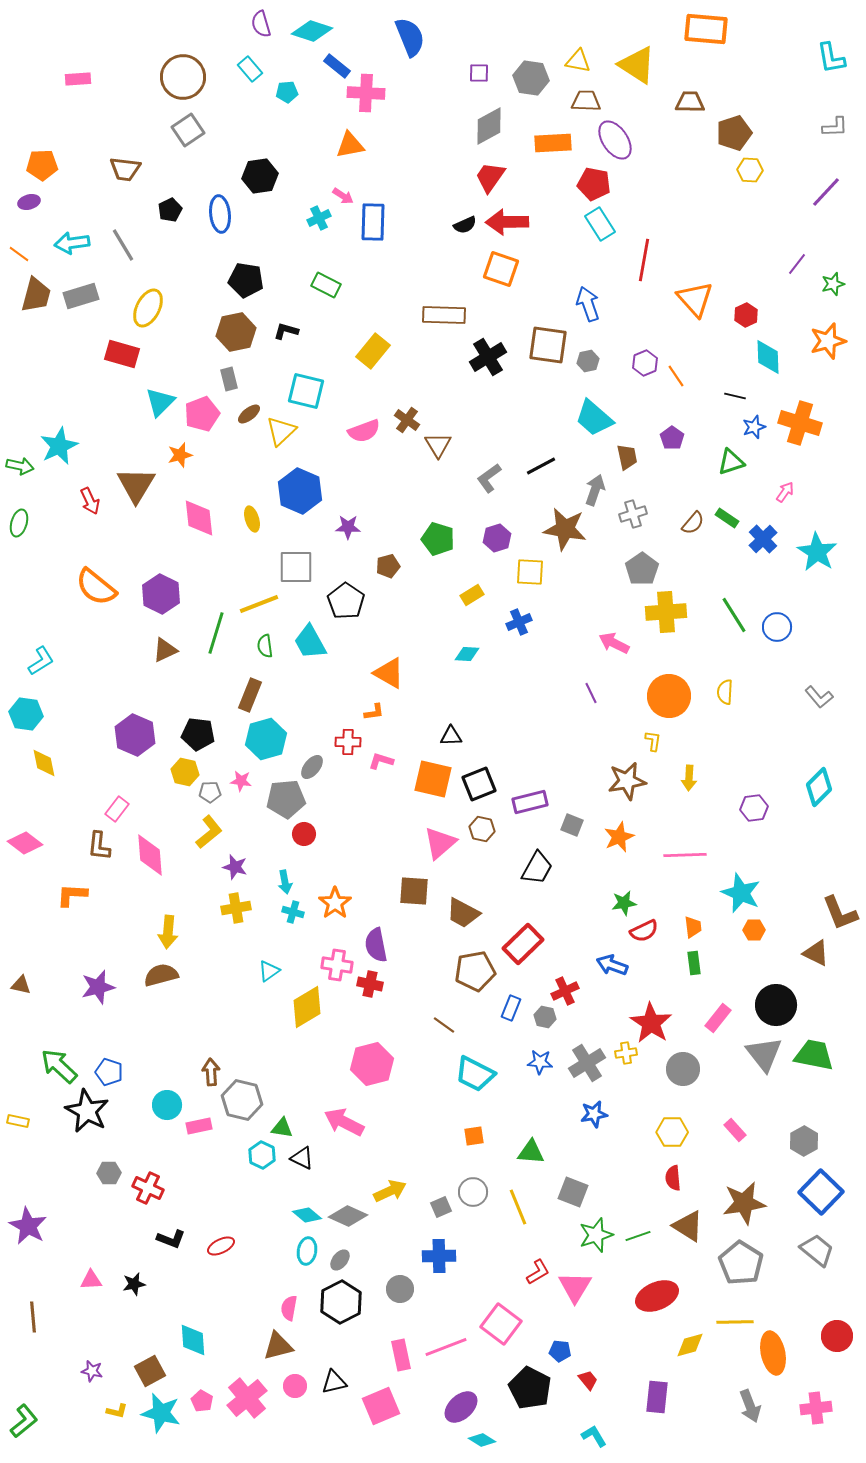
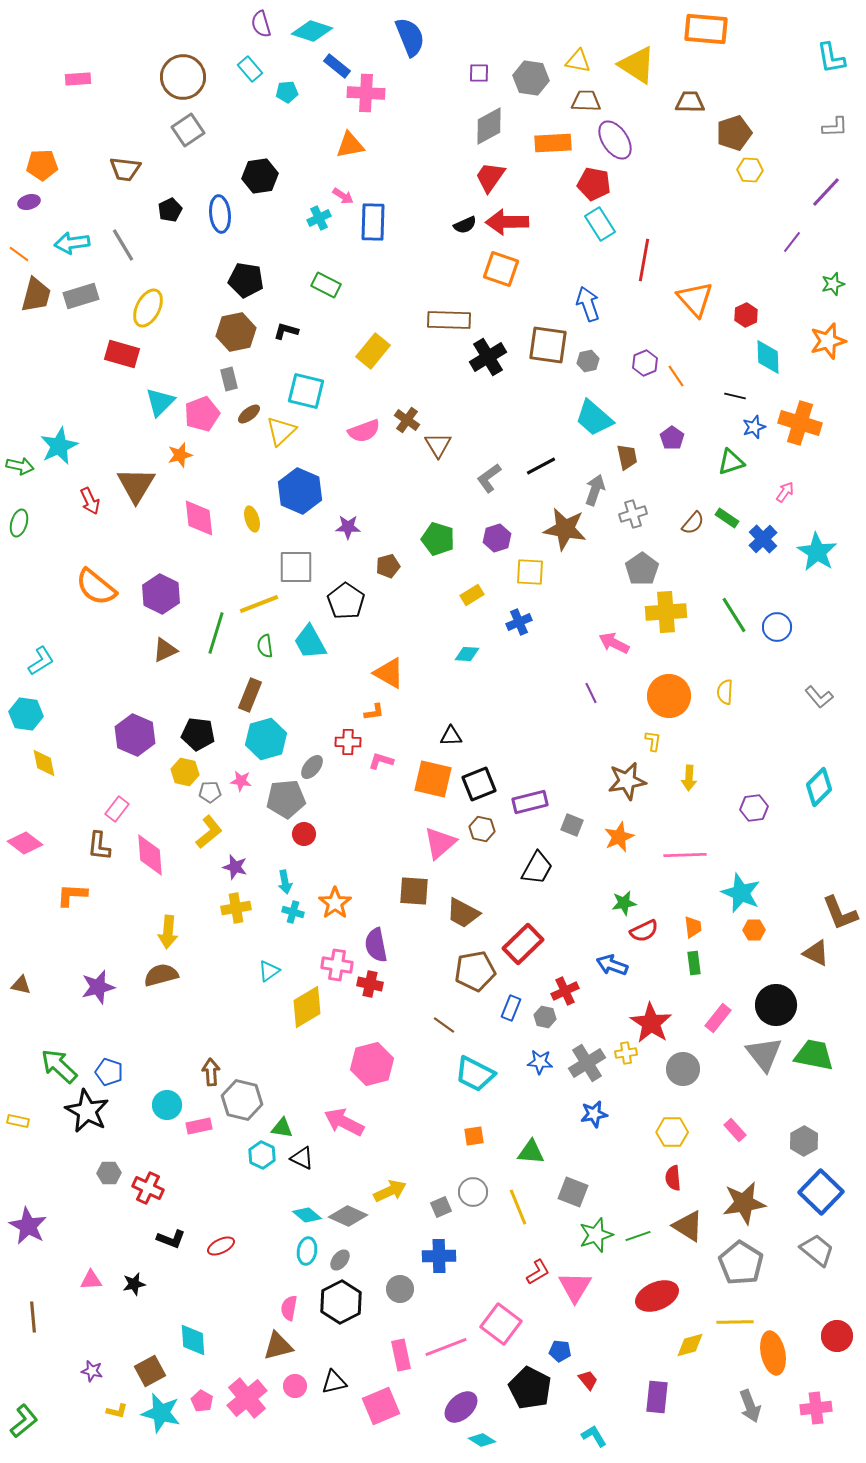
purple line at (797, 264): moved 5 px left, 22 px up
brown rectangle at (444, 315): moved 5 px right, 5 px down
